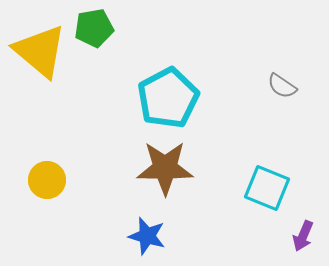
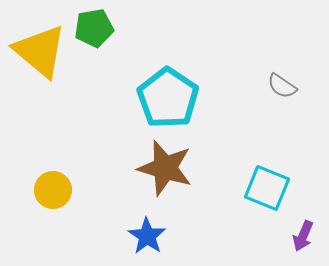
cyan pentagon: rotated 10 degrees counterclockwise
brown star: rotated 16 degrees clockwise
yellow circle: moved 6 px right, 10 px down
blue star: rotated 18 degrees clockwise
